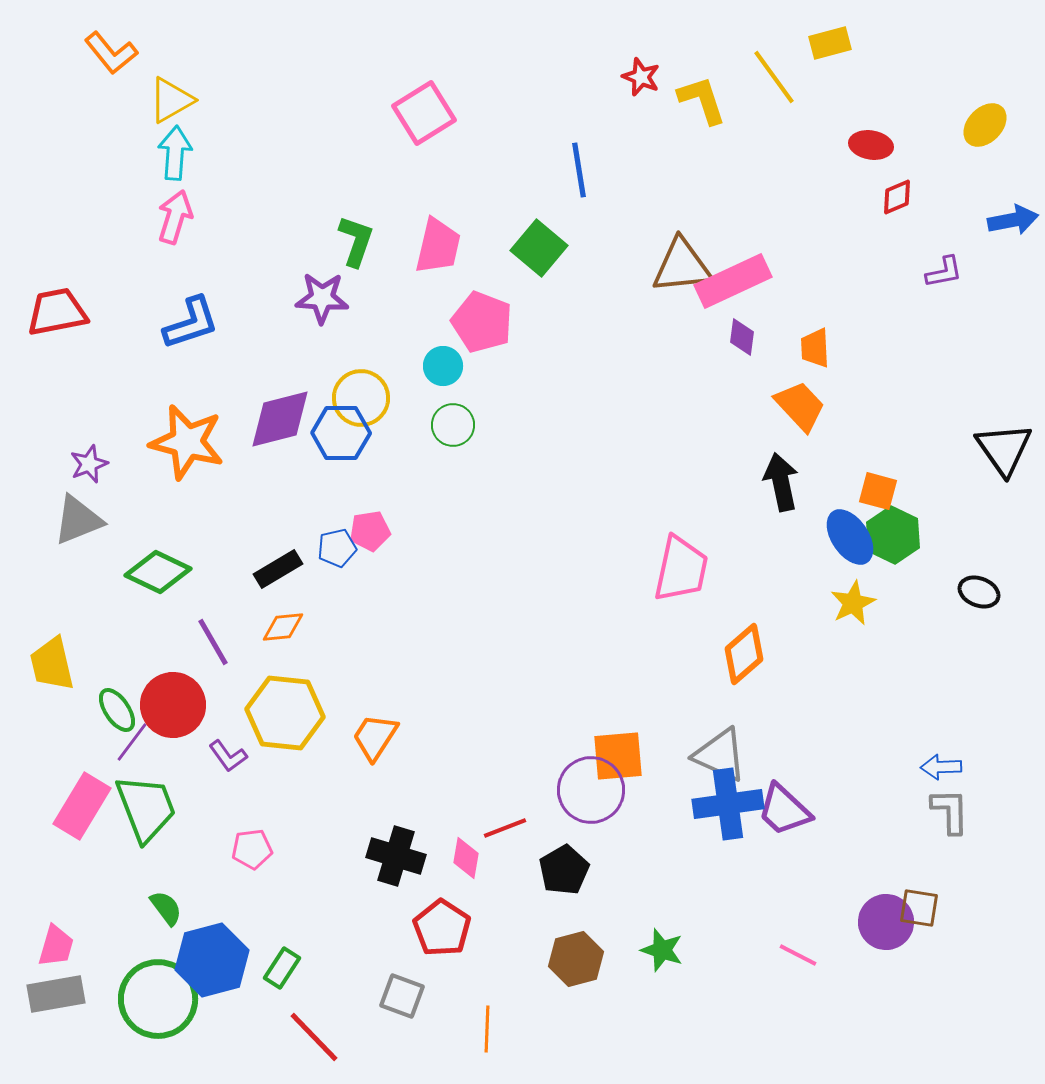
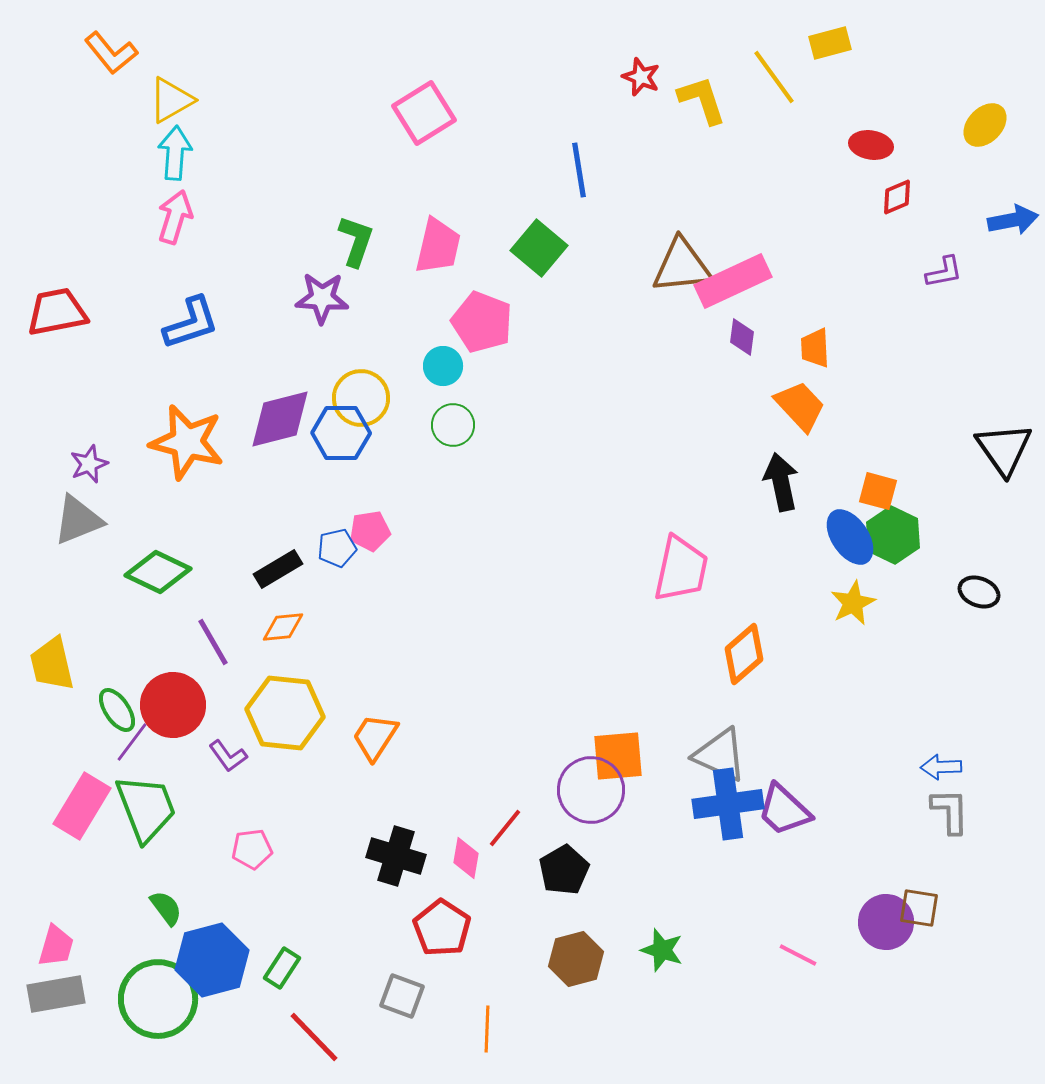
red line at (505, 828): rotated 30 degrees counterclockwise
